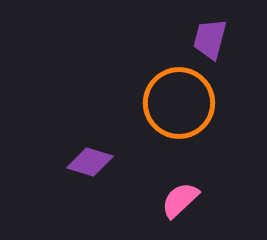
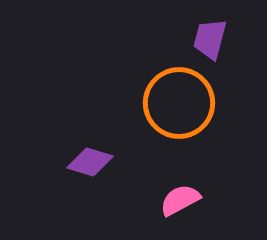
pink semicircle: rotated 15 degrees clockwise
